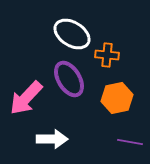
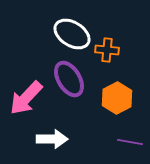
orange cross: moved 5 px up
orange hexagon: rotated 16 degrees counterclockwise
